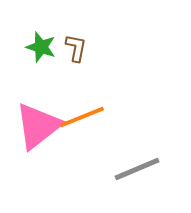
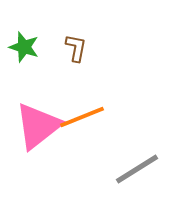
green star: moved 17 px left
gray line: rotated 9 degrees counterclockwise
